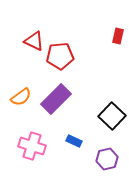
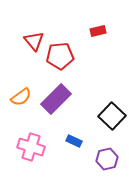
red rectangle: moved 20 px left, 5 px up; rotated 63 degrees clockwise
red triangle: rotated 25 degrees clockwise
pink cross: moved 1 px left, 1 px down
